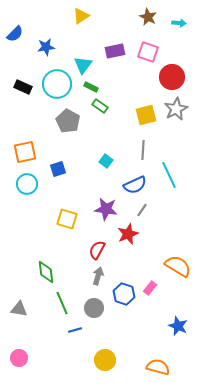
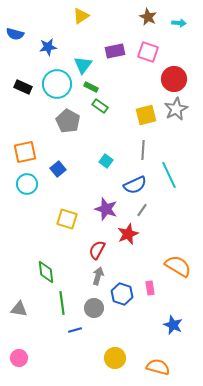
blue semicircle at (15, 34): rotated 60 degrees clockwise
blue star at (46, 47): moved 2 px right
red circle at (172, 77): moved 2 px right, 2 px down
blue square at (58, 169): rotated 21 degrees counterclockwise
purple star at (106, 209): rotated 10 degrees clockwise
pink rectangle at (150, 288): rotated 48 degrees counterclockwise
blue hexagon at (124, 294): moved 2 px left
green line at (62, 303): rotated 15 degrees clockwise
blue star at (178, 326): moved 5 px left, 1 px up
yellow circle at (105, 360): moved 10 px right, 2 px up
